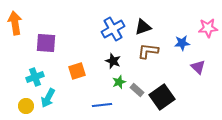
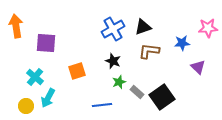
orange arrow: moved 1 px right, 3 px down
brown L-shape: moved 1 px right
cyan cross: rotated 30 degrees counterclockwise
gray rectangle: moved 2 px down
